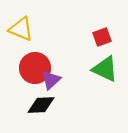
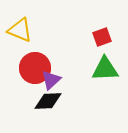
yellow triangle: moved 1 px left, 1 px down
green triangle: rotated 28 degrees counterclockwise
black diamond: moved 7 px right, 4 px up
